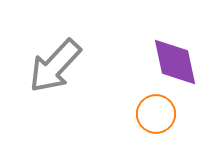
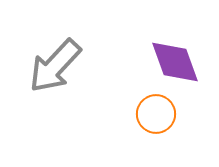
purple diamond: rotated 8 degrees counterclockwise
